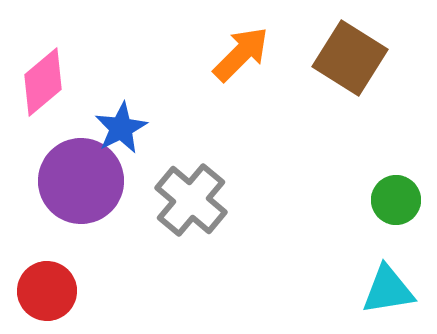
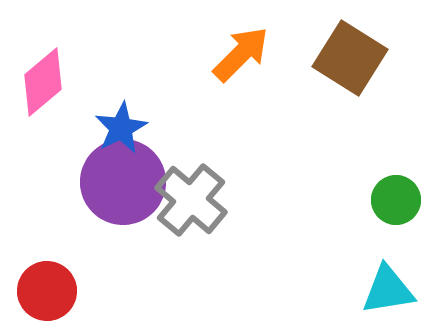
purple circle: moved 42 px right, 1 px down
